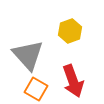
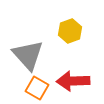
red arrow: rotated 108 degrees clockwise
orange square: moved 1 px right, 1 px up
